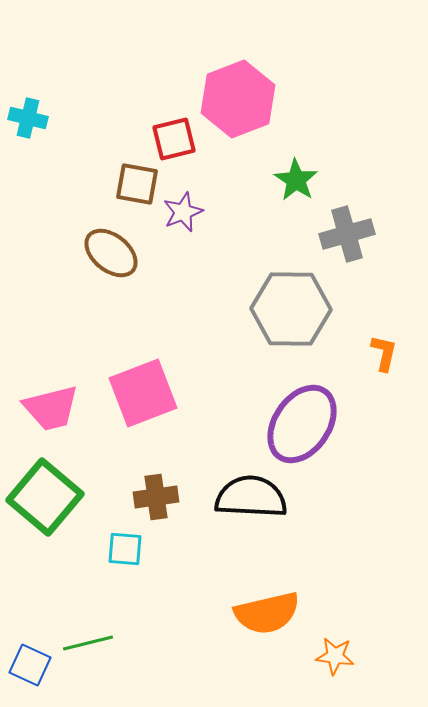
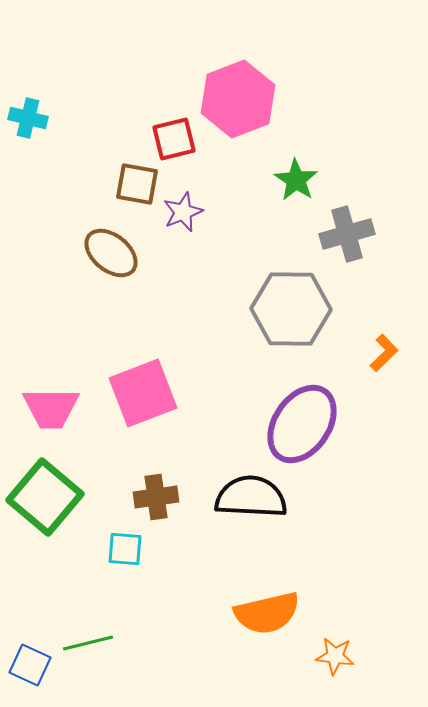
orange L-shape: rotated 33 degrees clockwise
pink trapezoid: rotated 14 degrees clockwise
